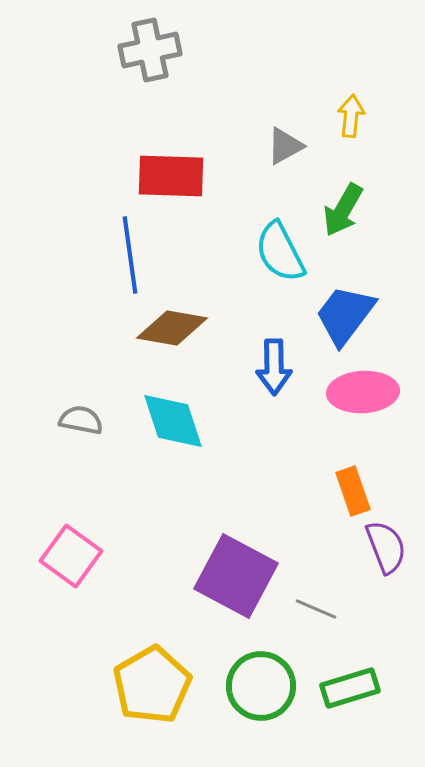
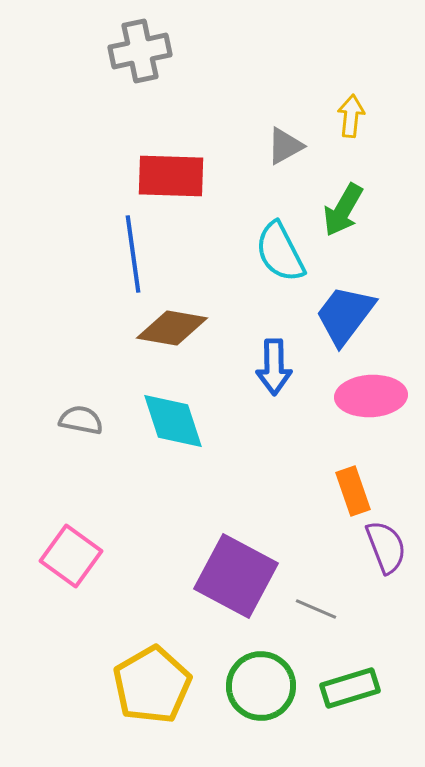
gray cross: moved 10 px left, 1 px down
blue line: moved 3 px right, 1 px up
pink ellipse: moved 8 px right, 4 px down
